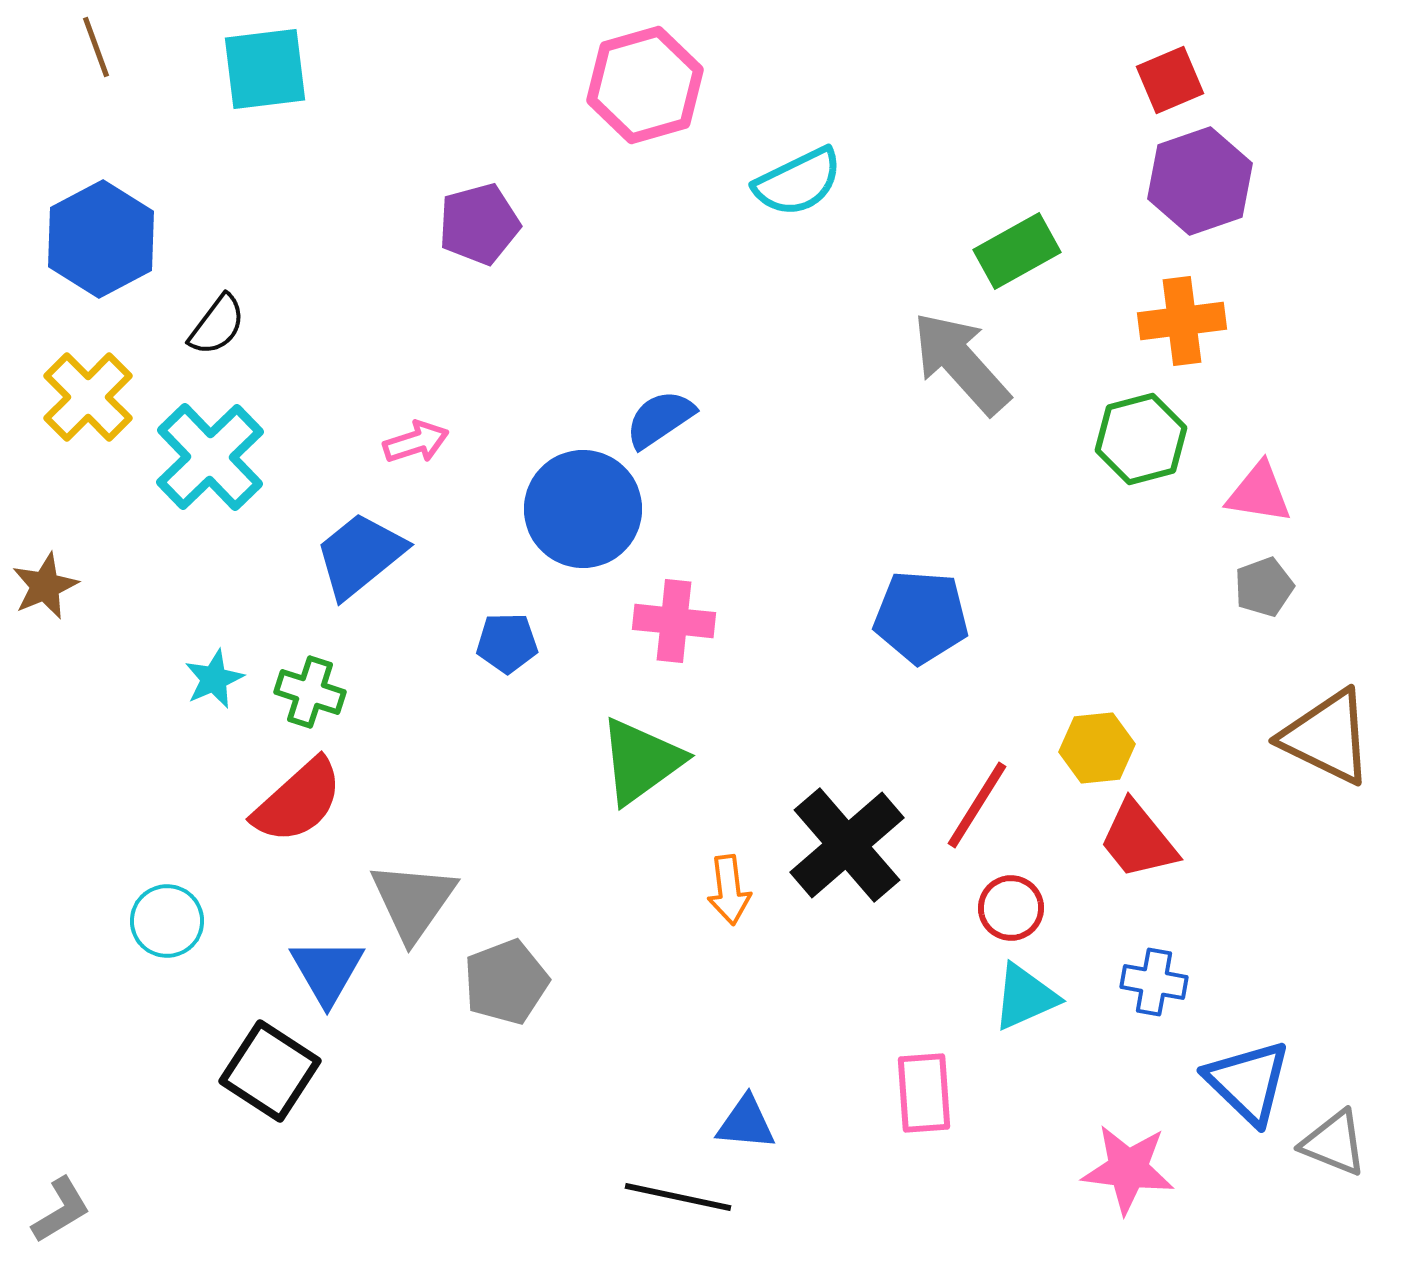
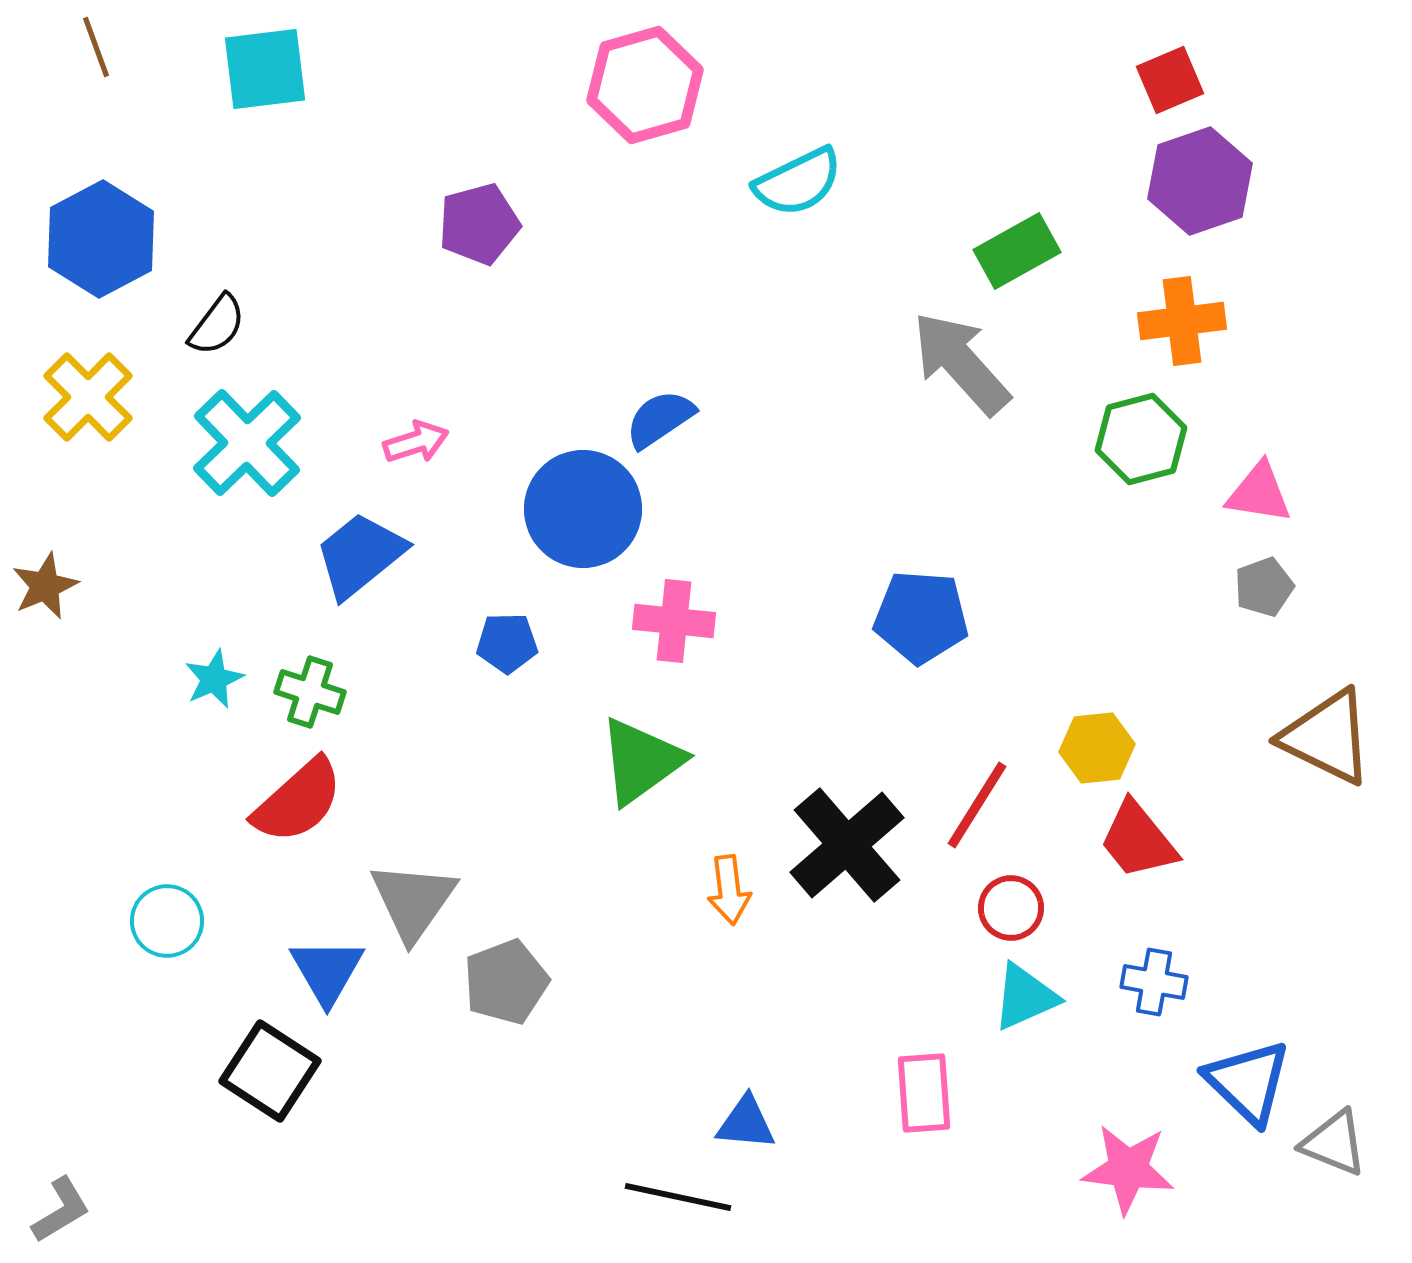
cyan cross at (210, 457): moved 37 px right, 14 px up
